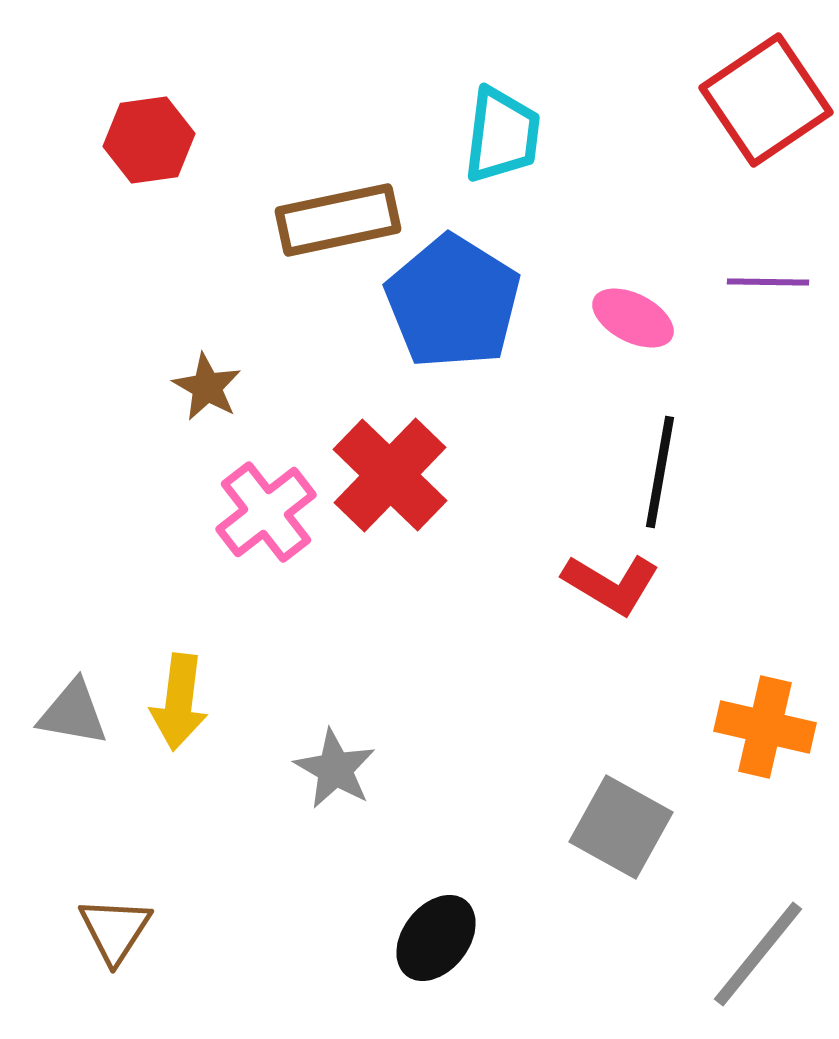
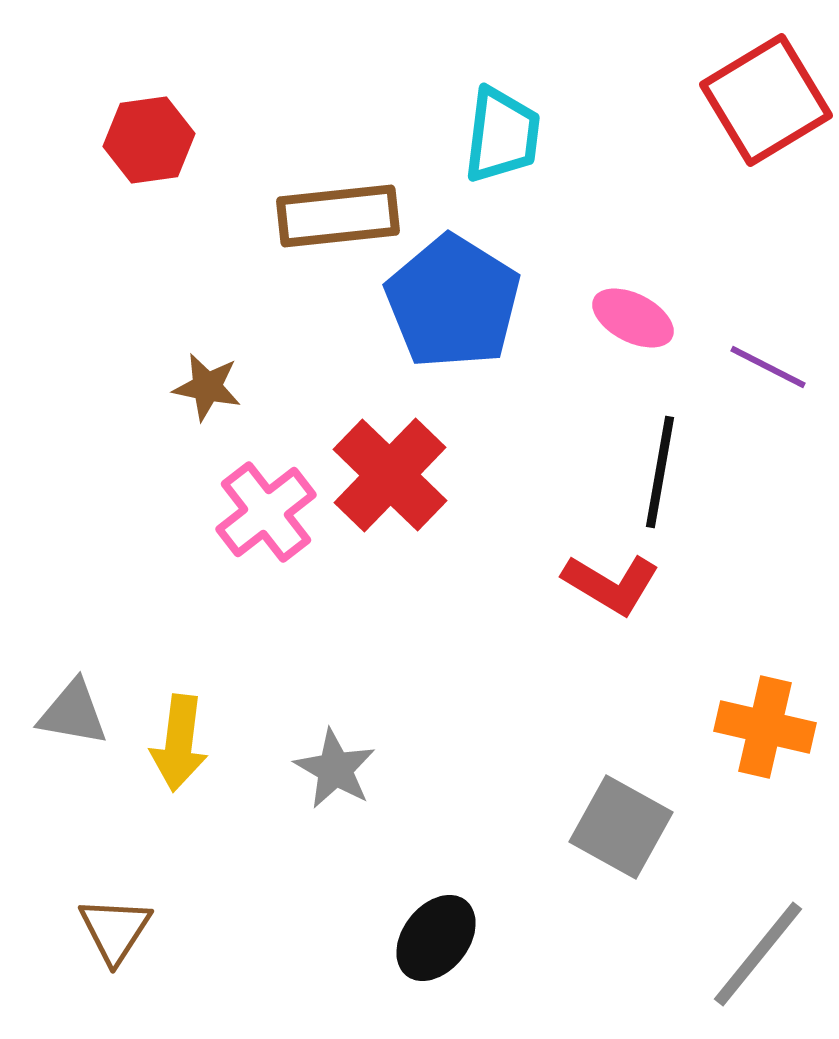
red square: rotated 3 degrees clockwise
brown rectangle: moved 4 px up; rotated 6 degrees clockwise
purple line: moved 85 px down; rotated 26 degrees clockwise
brown star: rotated 18 degrees counterclockwise
yellow arrow: moved 41 px down
